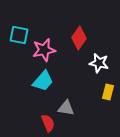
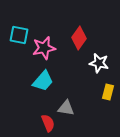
pink star: moved 2 px up
